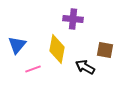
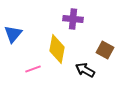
blue triangle: moved 4 px left, 11 px up
brown square: rotated 18 degrees clockwise
black arrow: moved 3 px down
